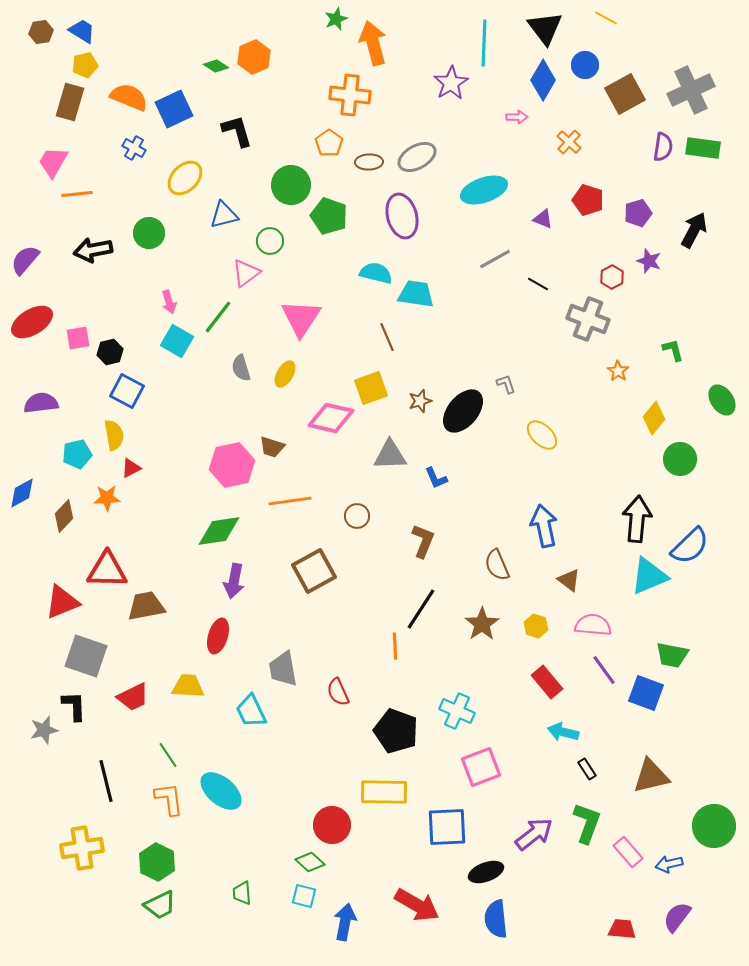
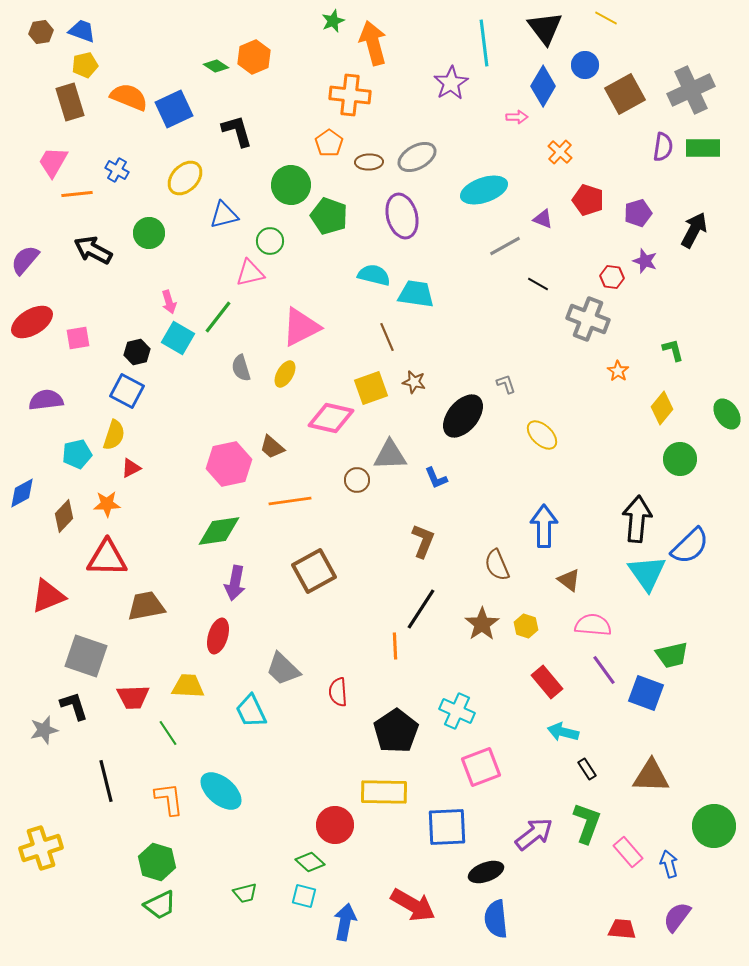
green star at (336, 19): moved 3 px left, 2 px down
blue trapezoid at (82, 31): rotated 12 degrees counterclockwise
cyan line at (484, 43): rotated 9 degrees counterclockwise
blue diamond at (543, 80): moved 6 px down
brown rectangle at (70, 102): rotated 33 degrees counterclockwise
orange cross at (569, 142): moved 9 px left, 10 px down
blue cross at (134, 148): moved 17 px left, 22 px down
green rectangle at (703, 148): rotated 8 degrees counterclockwise
black arrow at (93, 250): rotated 39 degrees clockwise
gray line at (495, 259): moved 10 px right, 13 px up
purple star at (649, 261): moved 4 px left
pink triangle at (246, 273): moved 4 px right; rotated 24 degrees clockwise
cyan semicircle at (376, 273): moved 2 px left, 2 px down
red hexagon at (612, 277): rotated 25 degrees counterclockwise
pink triangle at (301, 318): moved 9 px down; rotated 30 degrees clockwise
cyan square at (177, 341): moved 1 px right, 3 px up
black hexagon at (110, 352): moved 27 px right
green ellipse at (722, 400): moved 5 px right, 14 px down
brown star at (420, 401): moved 6 px left, 19 px up; rotated 30 degrees clockwise
purple semicircle at (41, 403): moved 5 px right, 3 px up
black ellipse at (463, 411): moved 5 px down
yellow diamond at (654, 418): moved 8 px right, 10 px up
yellow semicircle at (114, 435): rotated 28 degrees clockwise
brown trapezoid at (272, 447): rotated 24 degrees clockwise
pink hexagon at (232, 465): moved 3 px left, 1 px up
orange star at (107, 498): moved 6 px down
brown circle at (357, 516): moved 36 px up
blue arrow at (544, 526): rotated 12 degrees clockwise
red triangle at (107, 570): moved 12 px up
cyan triangle at (649, 576): moved 2 px left, 3 px up; rotated 42 degrees counterclockwise
purple arrow at (234, 581): moved 1 px right, 2 px down
red triangle at (62, 602): moved 14 px left, 6 px up
yellow hexagon at (536, 626): moved 10 px left
green trapezoid at (672, 655): rotated 24 degrees counterclockwise
gray trapezoid at (283, 669): rotated 36 degrees counterclockwise
red semicircle at (338, 692): rotated 20 degrees clockwise
red trapezoid at (133, 697): rotated 24 degrees clockwise
black L-shape at (74, 706): rotated 16 degrees counterclockwise
black pentagon at (396, 731): rotated 18 degrees clockwise
green line at (168, 755): moved 22 px up
brown triangle at (651, 776): rotated 15 degrees clockwise
red circle at (332, 825): moved 3 px right
yellow cross at (82, 848): moved 41 px left; rotated 9 degrees counterclockwise
green hexagon at (157, 862): rotated 9 degrees counterclockwise
blue arrow at (669, 864): rotated 88 degrees clockwise
green trapezoid at (242, 893): moved 3 px right; rotated 100 degrees counterclockwise
red arrow at (417, 905): moved 4 px left
